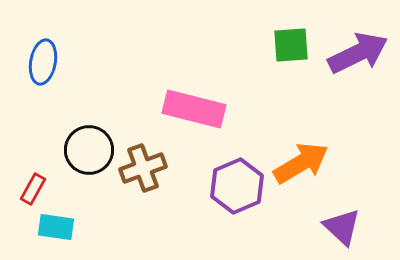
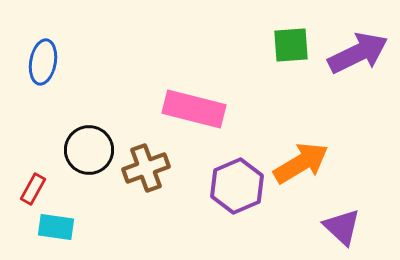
brown cross: moved 3 px right
